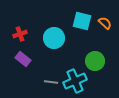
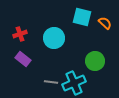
cyan square: moved 4 px up
cyan cross: moved 1 px left, 2 px down
